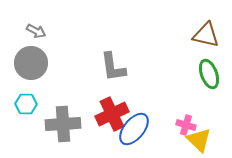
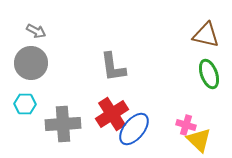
cyan hexagon: moved 1 px left
red cross: rotated 8 degrees counterclockwise
